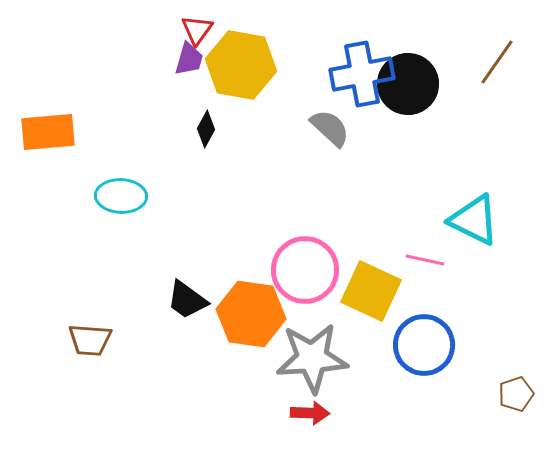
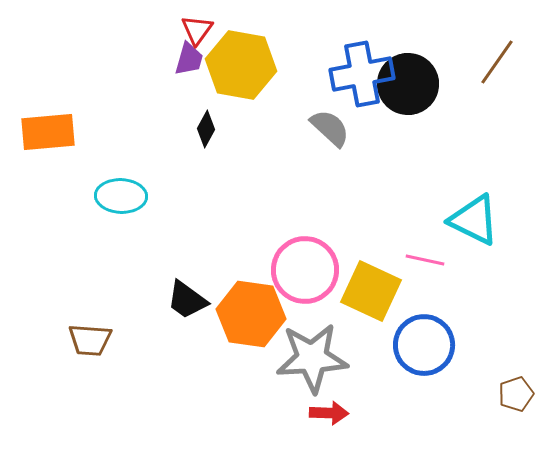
red arrow: moved 19 px right
